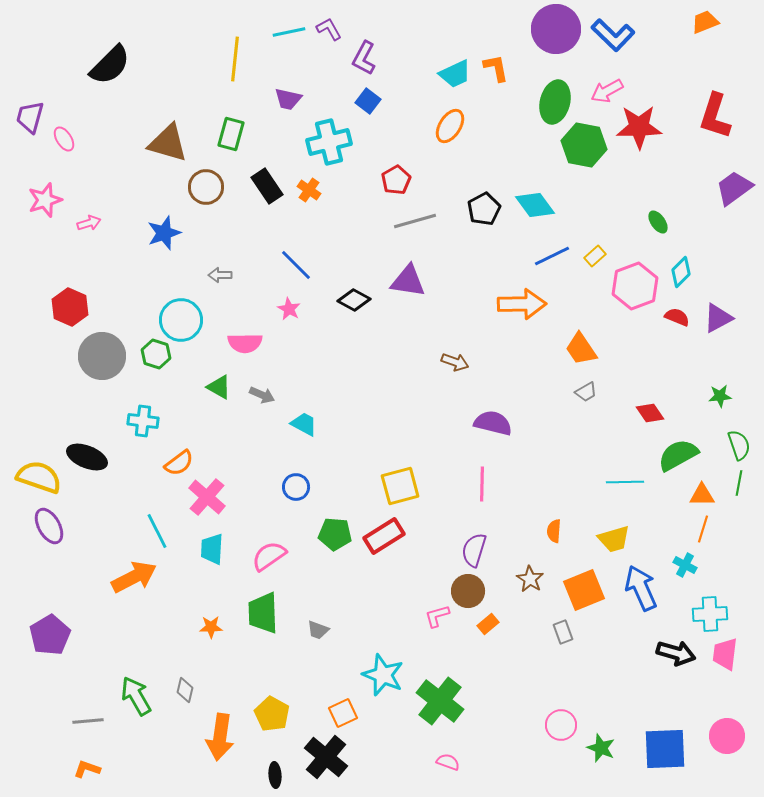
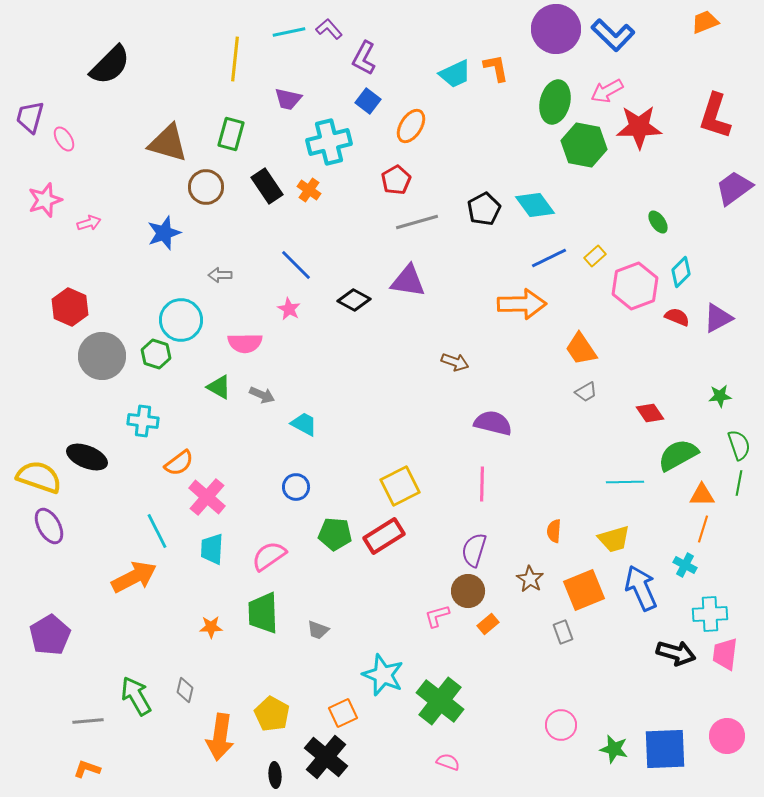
purple L-shape at (329, 29): rotated 12 degrees counterclockwise
orange ellipse at (450, 126): moved 39 px left
gray line at (415, 221): moved 2 px right, 1 px down
blue line at (552, 256): moved 3 px left, 2 px down
yellow square at (400, 486): rotated 12 degrees counterclockwise
green star at (601, 748): moved 13 px right, 1 px down; rotated 8 degrees counterclockwise
